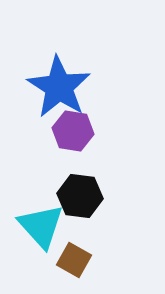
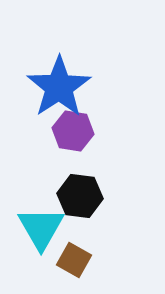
blue star: rotated 6 degrees clockwise
cyan triangle: moved 2 px down; rotated 12 degrees clockwise
